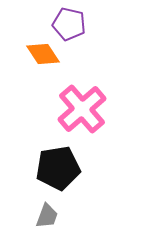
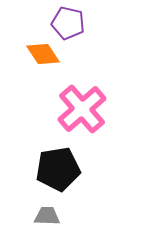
purple pentagon: moved 1 px left, 1 px up
black pentagon: moved 1 px down
gray trapezoid: rotated 108 degrees counterclockwise
